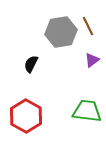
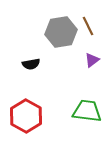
black semicircle: rotated 126 degrees counterclockwise
